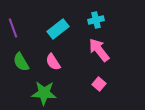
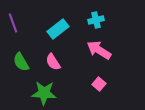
purple line: moved 5 px up
pink arrow: rotated 20 degrees counterclockwise
